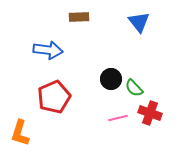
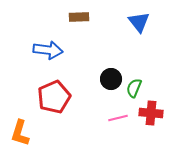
green semicircle: rotated 66 degrees clockwise
red cross: moved 1 px right; rotated 15 degrees counterclockwise
